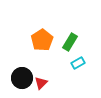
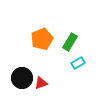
orange pentagon: moved 1 px up; rotated 10 degrees clockwise
red triangle: rotated 24 degrees clockwise
